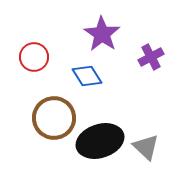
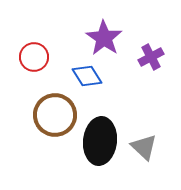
purple star: moved 2 px right, 4 px down
brown circle: moved 1 px right, 3 px up
black ellipse: rotated 66 degrees counterclockwise
gray triangle: moved 2 px left
